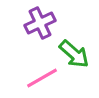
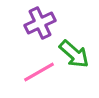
pink line: moved 3 px left, 6 px up
